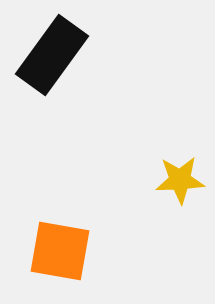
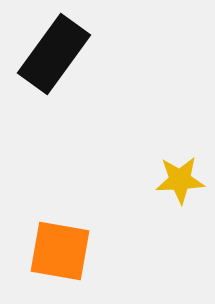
black rectangle: moved 2 px right, 1 px up
